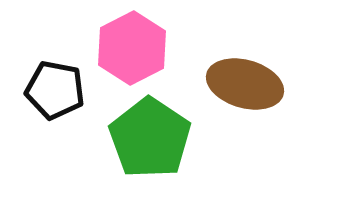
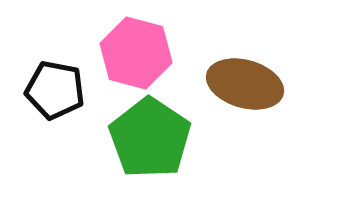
pink hexagon: moved 4 px right, 5 px down; rotated 18 degrees counterclockwise
